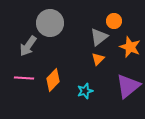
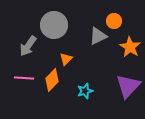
gray circle: moved 4 px right, 2 px down
gray triangle: moved 1 px left, 1 px up; rotated 12 degrees clockwise
orange star: rotated 10 degrees clockwise
orange triangle: moved 32 px left
orange diamond: moved 1 px left
purple triangle: rotated 8 degrees counterclockwise
